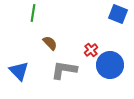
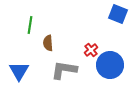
green line: moved 3 px left, 12 px down
brown semicircle: moved 2 px left; rotated 140 degrees counterclockwise
blue triangle: rotated 15 degrees clockwise
